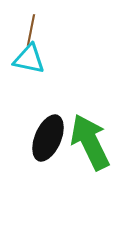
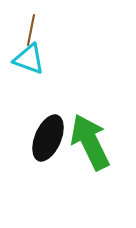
cyan triangle: rotated 8 degrees clockwise
